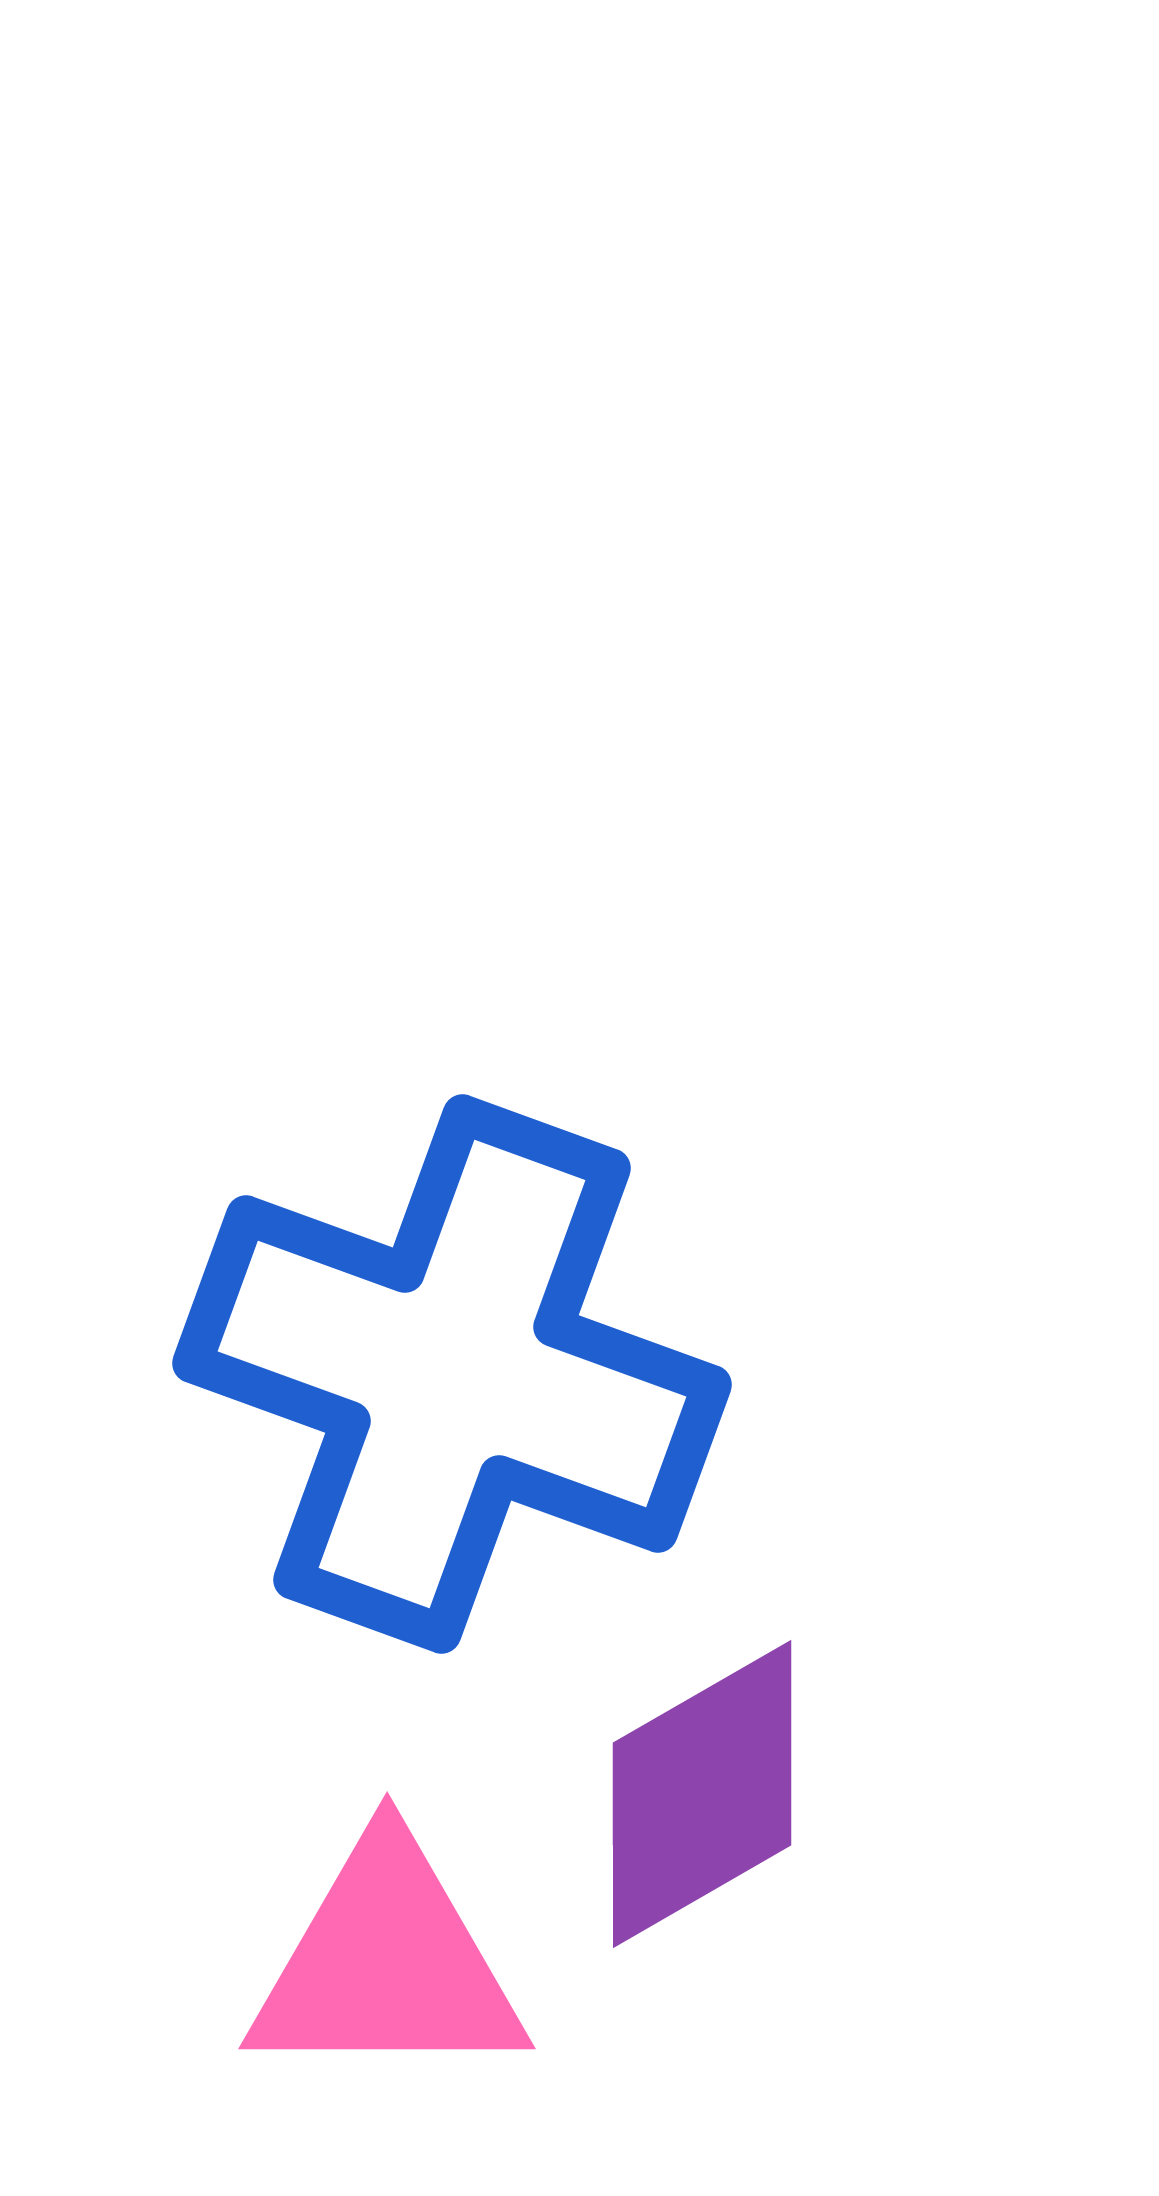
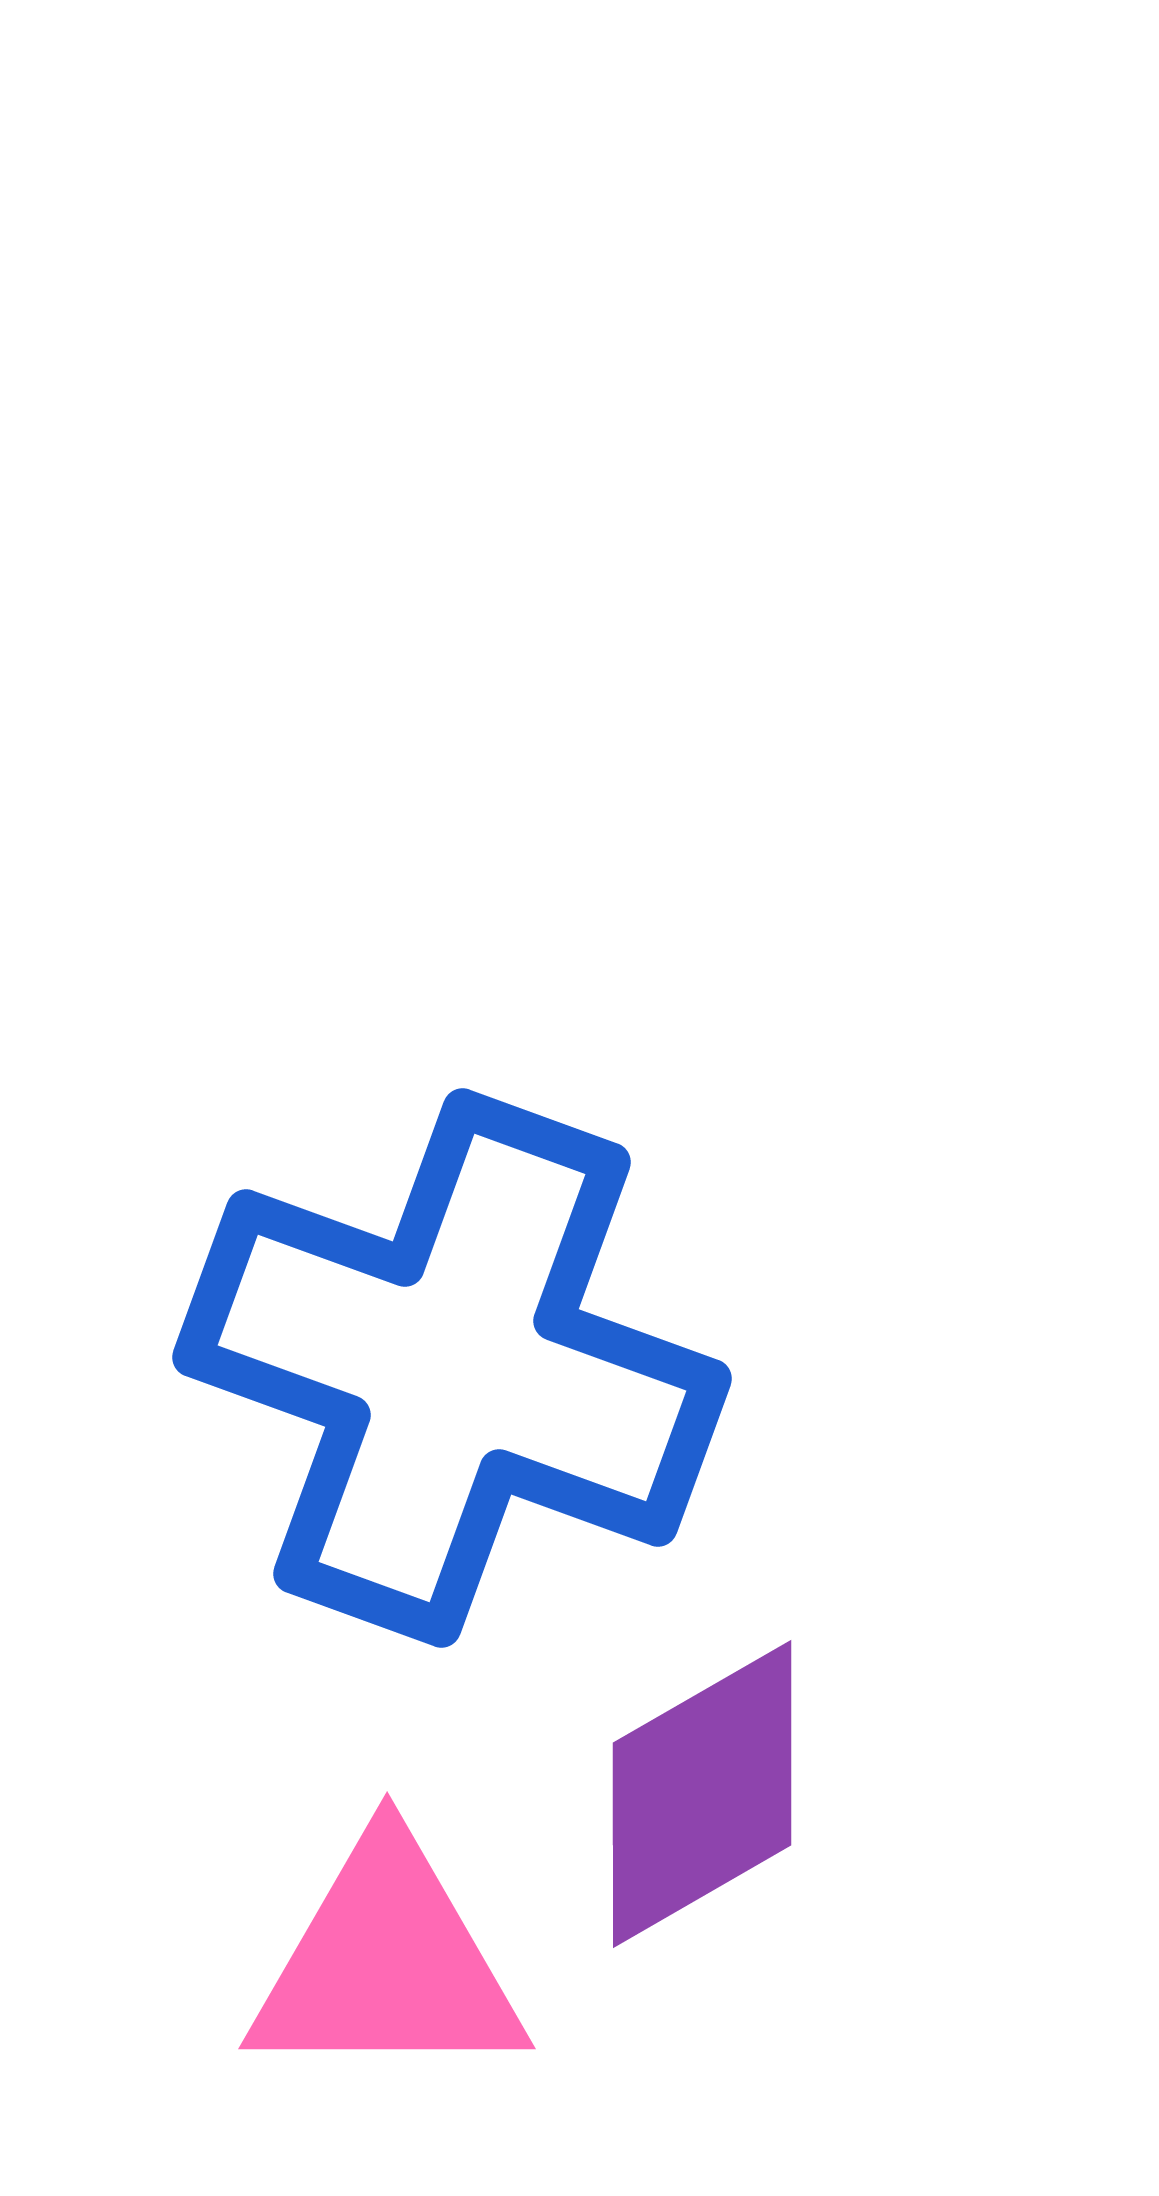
blue cross: moved 6 px up
